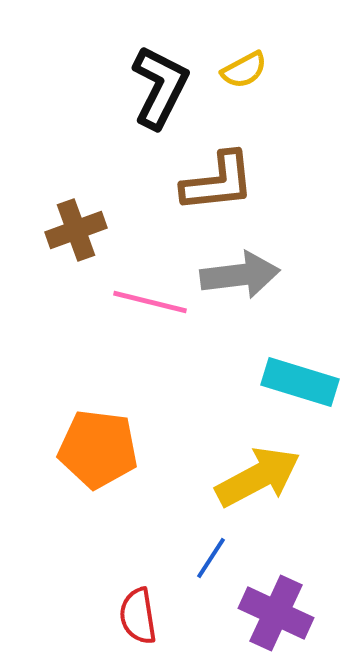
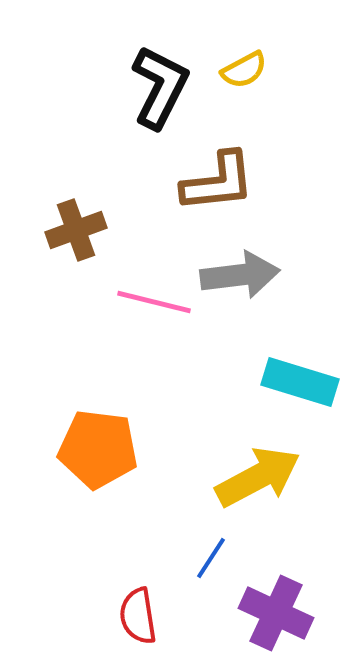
pink line: moved 4 px right
